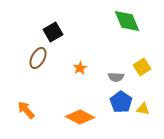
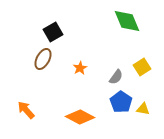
brown ellipse: moved 5 px right, 1 px down
gray semicircle: rotated 56 degrees counterclockwise
